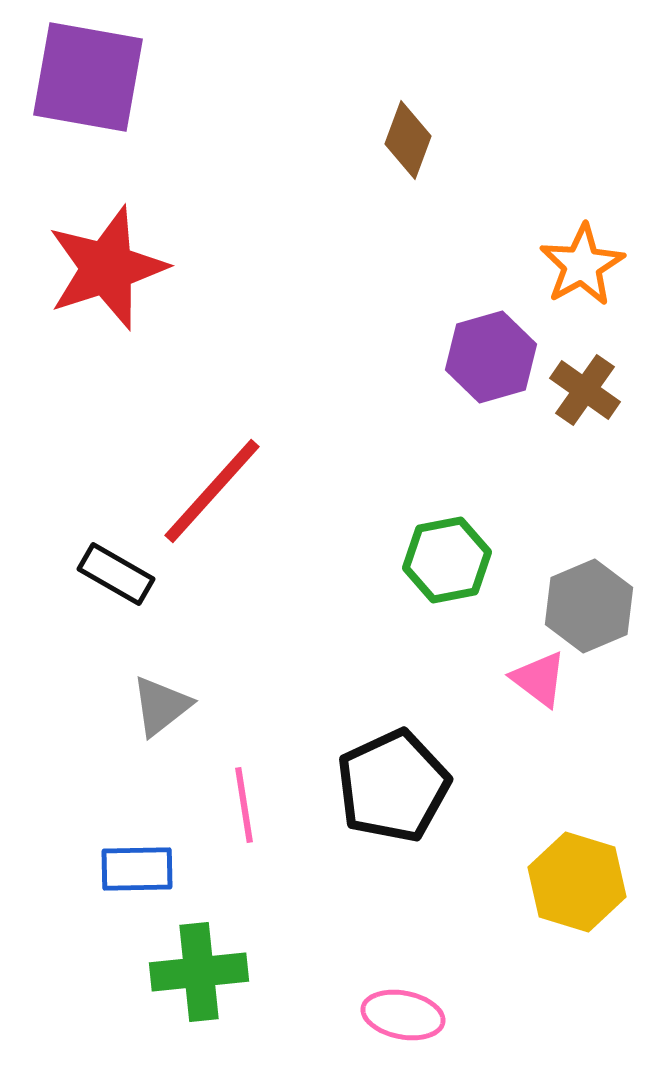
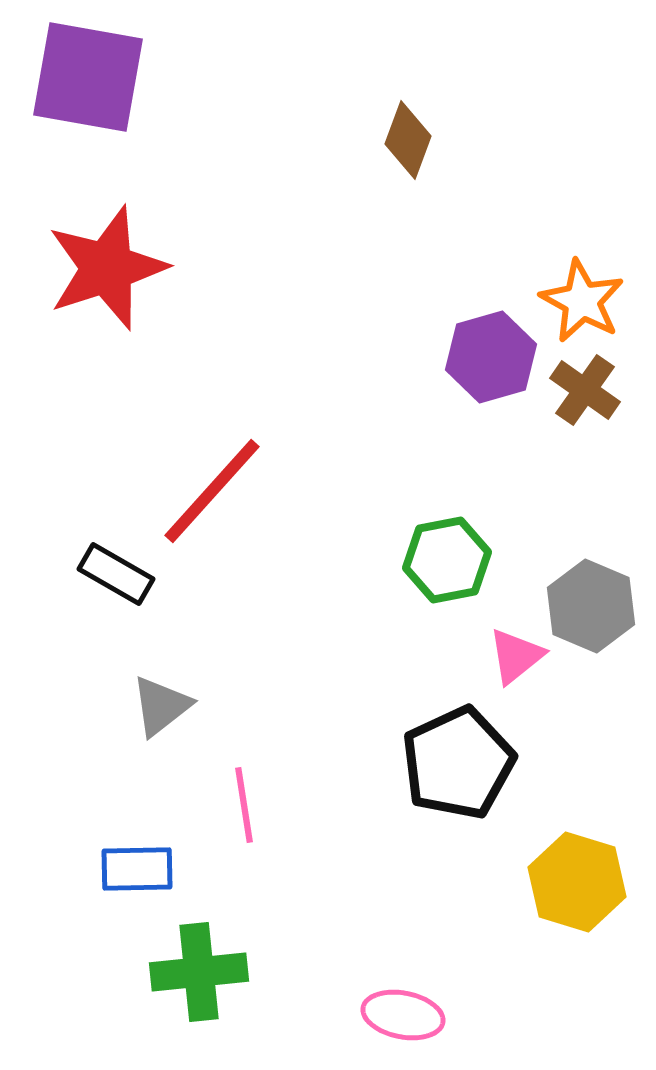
orange star: moved 36 px down; rotated 14 degrees counterclockwise
gray hexagon: moved 2 px right; rotated 14 degrees counterclockwise
pink triangle: moved 23 px left, 23 px up; rotated 44 degrees clockwise
black pentagon: moved 65 px right, 23 px up
